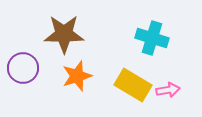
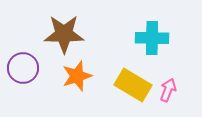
cyan cross: rotated 16 degrees counterclockwise
pink arrow: rotated 60 degrees counterclockwise
